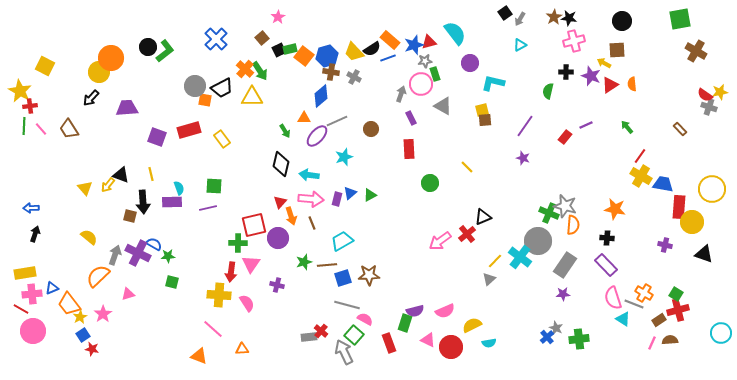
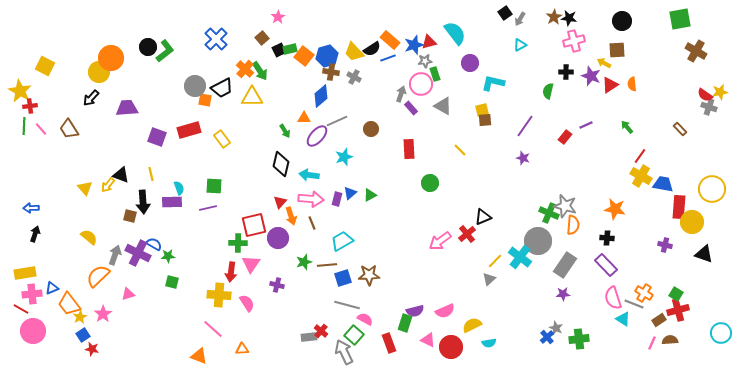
purple rectangle at (411, 118): moved 10 px up; rotated 16 degrees counterclockwise
yellow line at (467, 167): moved 7 px left, 17 px up
